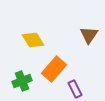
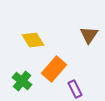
green cross: rotated 30 degrees counterclockwise
